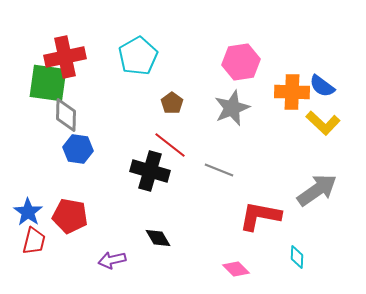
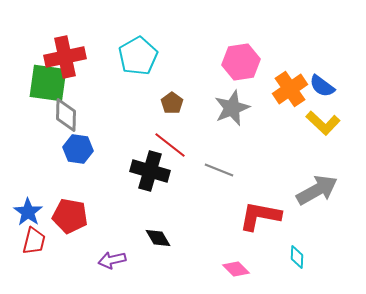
orange cross: moved 2 px left, 3 px up; rotated 36 degrees counterclockwise
gray arrow: rotated 6 degrees clockwise
